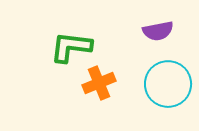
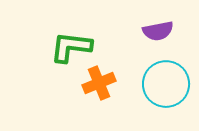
cyan circle: moved 2 px left
